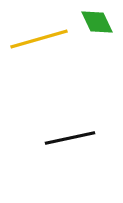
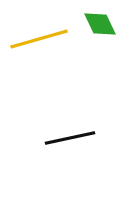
green diamond: moved 3 px right, 2 px down
